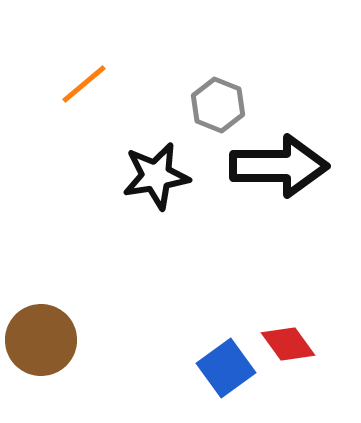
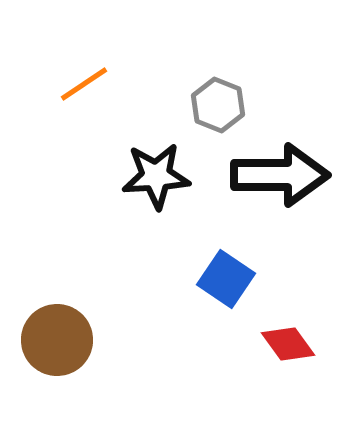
orange line: rotated 6 degrees clockwise
black arrow: moved 1 px right, 9 px down
black star: rotated 6 degrees clockwise
brown circle: moved 16 px right
blue square: moved 89 px up; rotated 20 degrees counterclockwise
